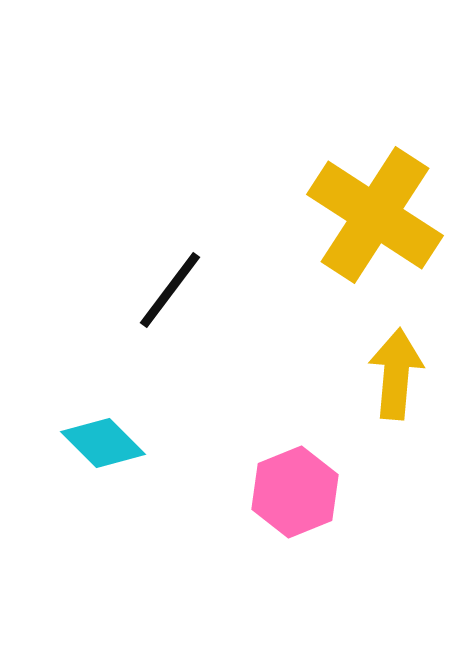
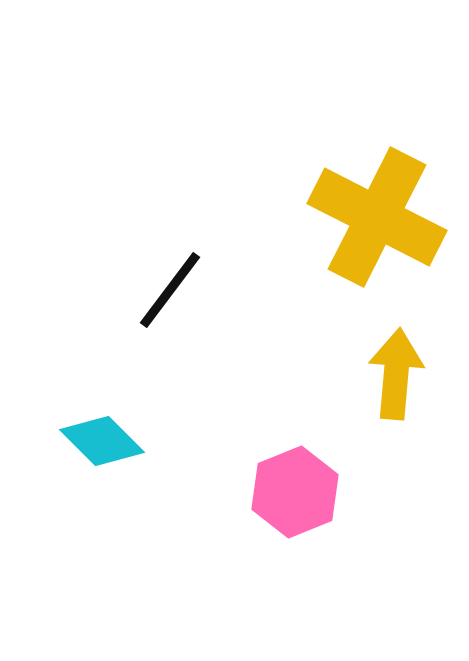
yellow cross: moved 2 px right, 2 px down; rotated 6 degrees counterclockwise
cyan diamond: moved 1 px left, 2 px up
